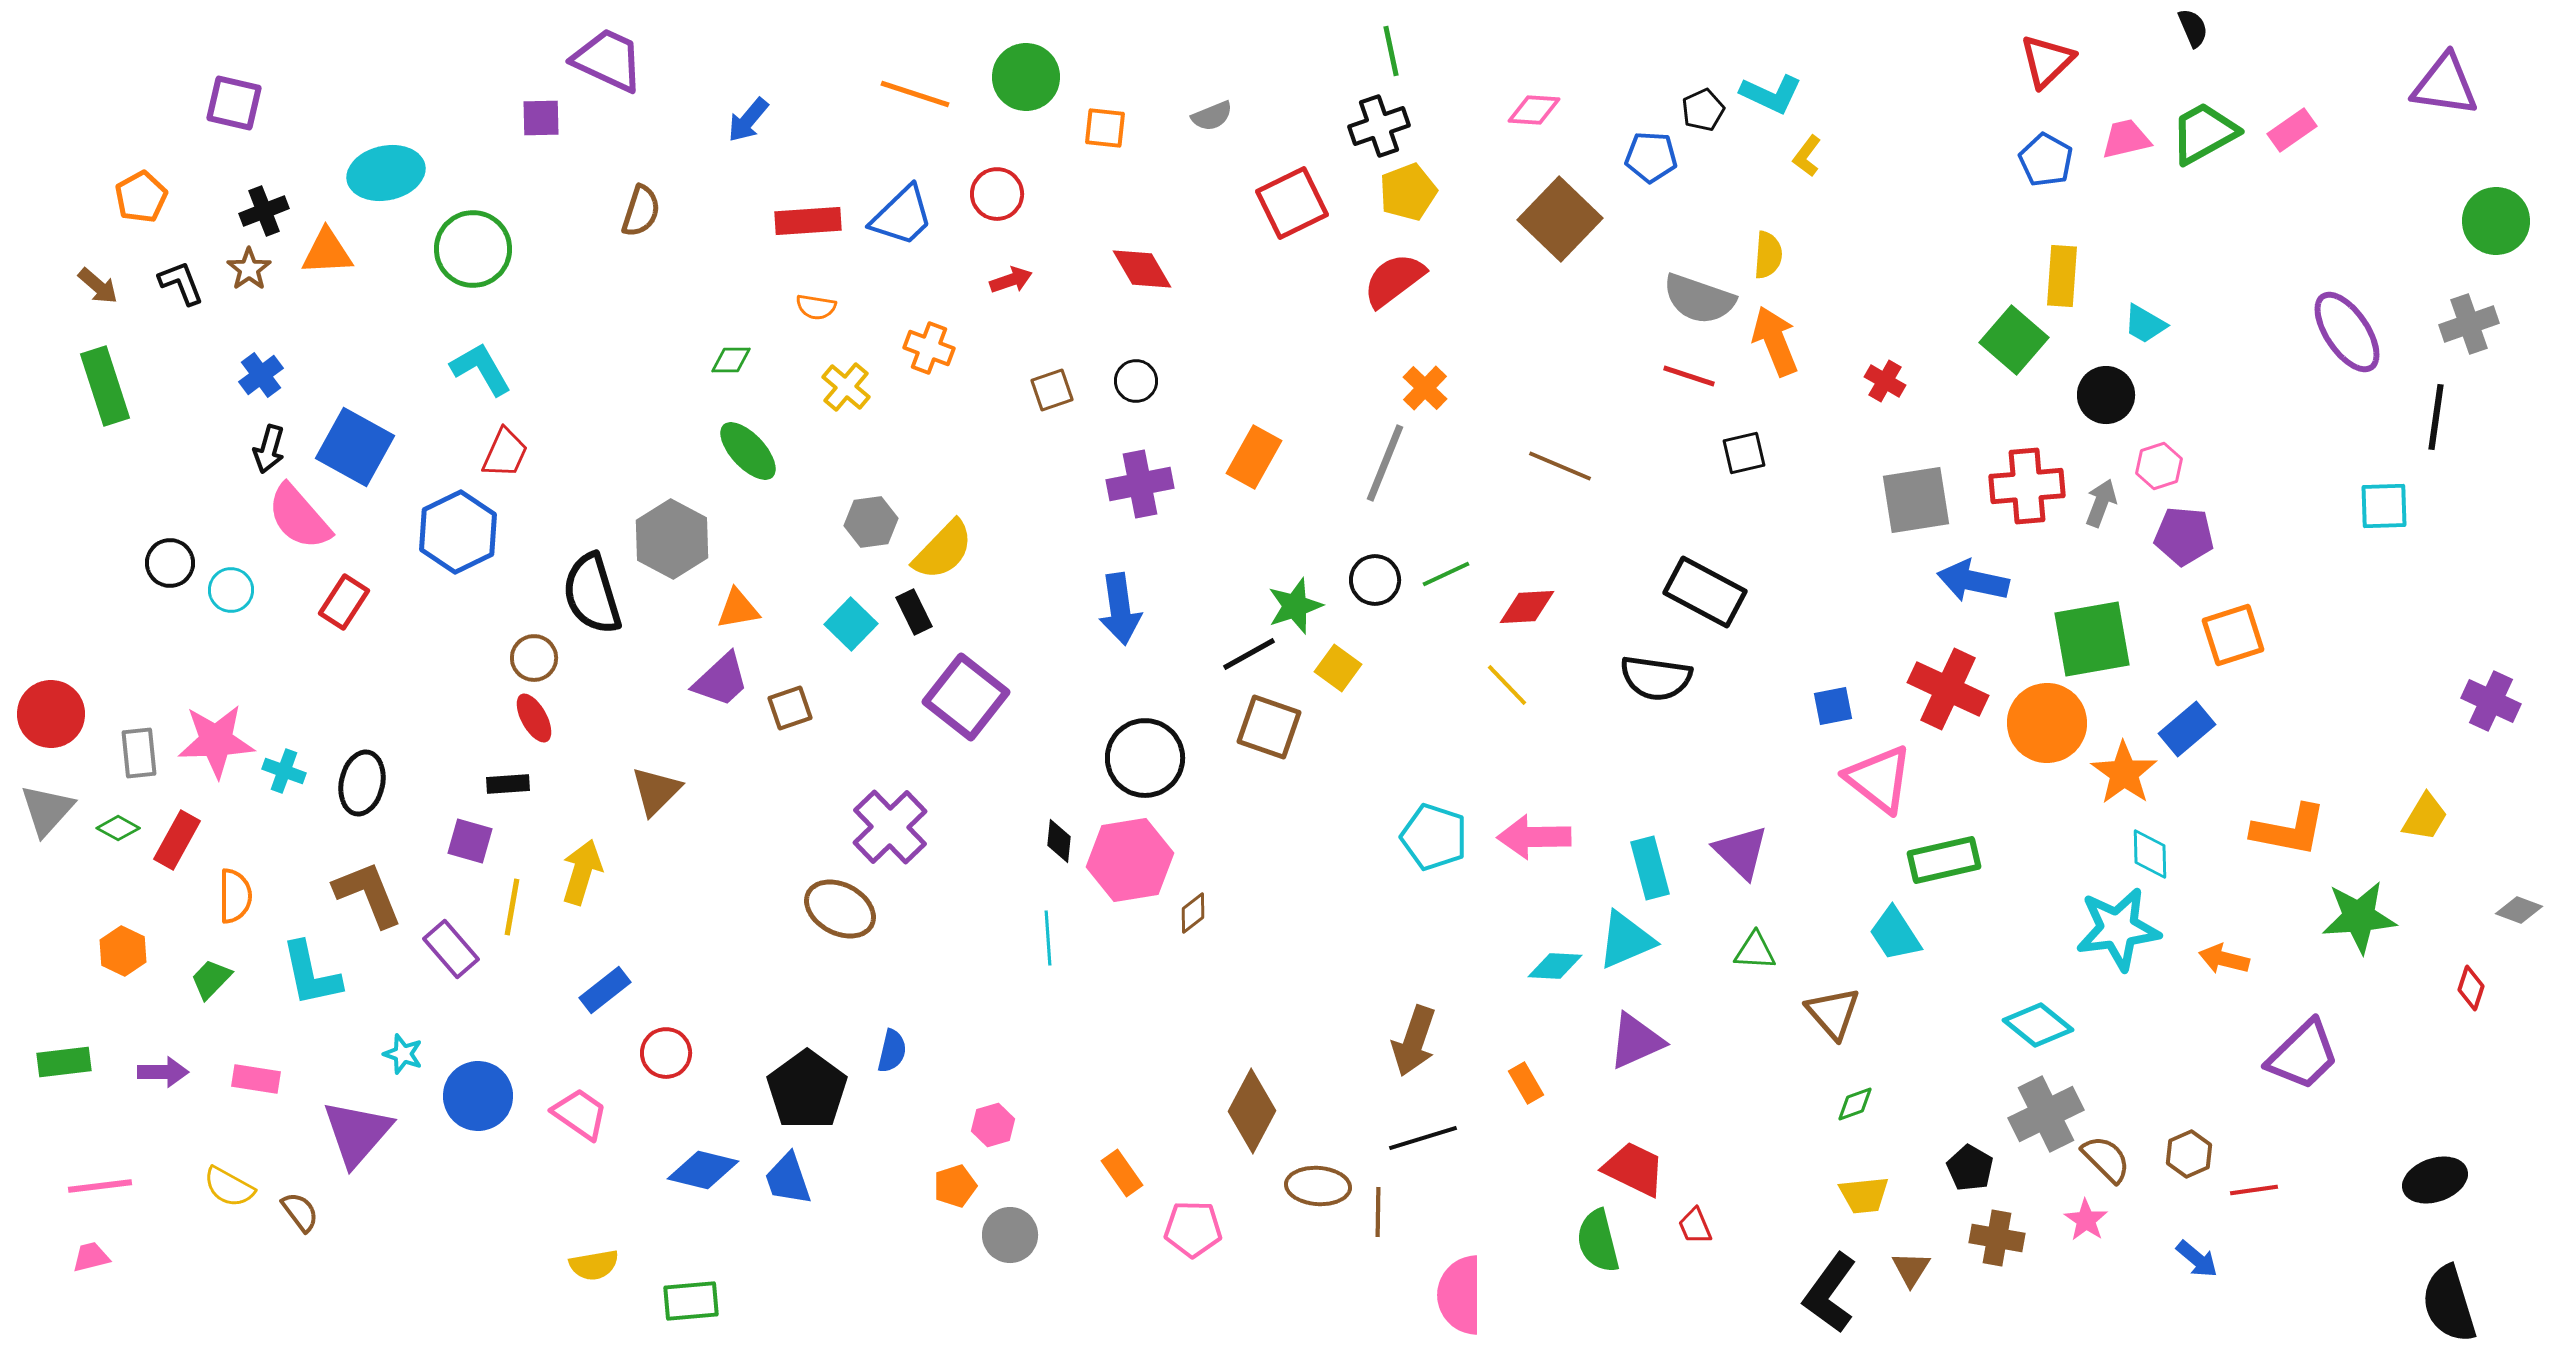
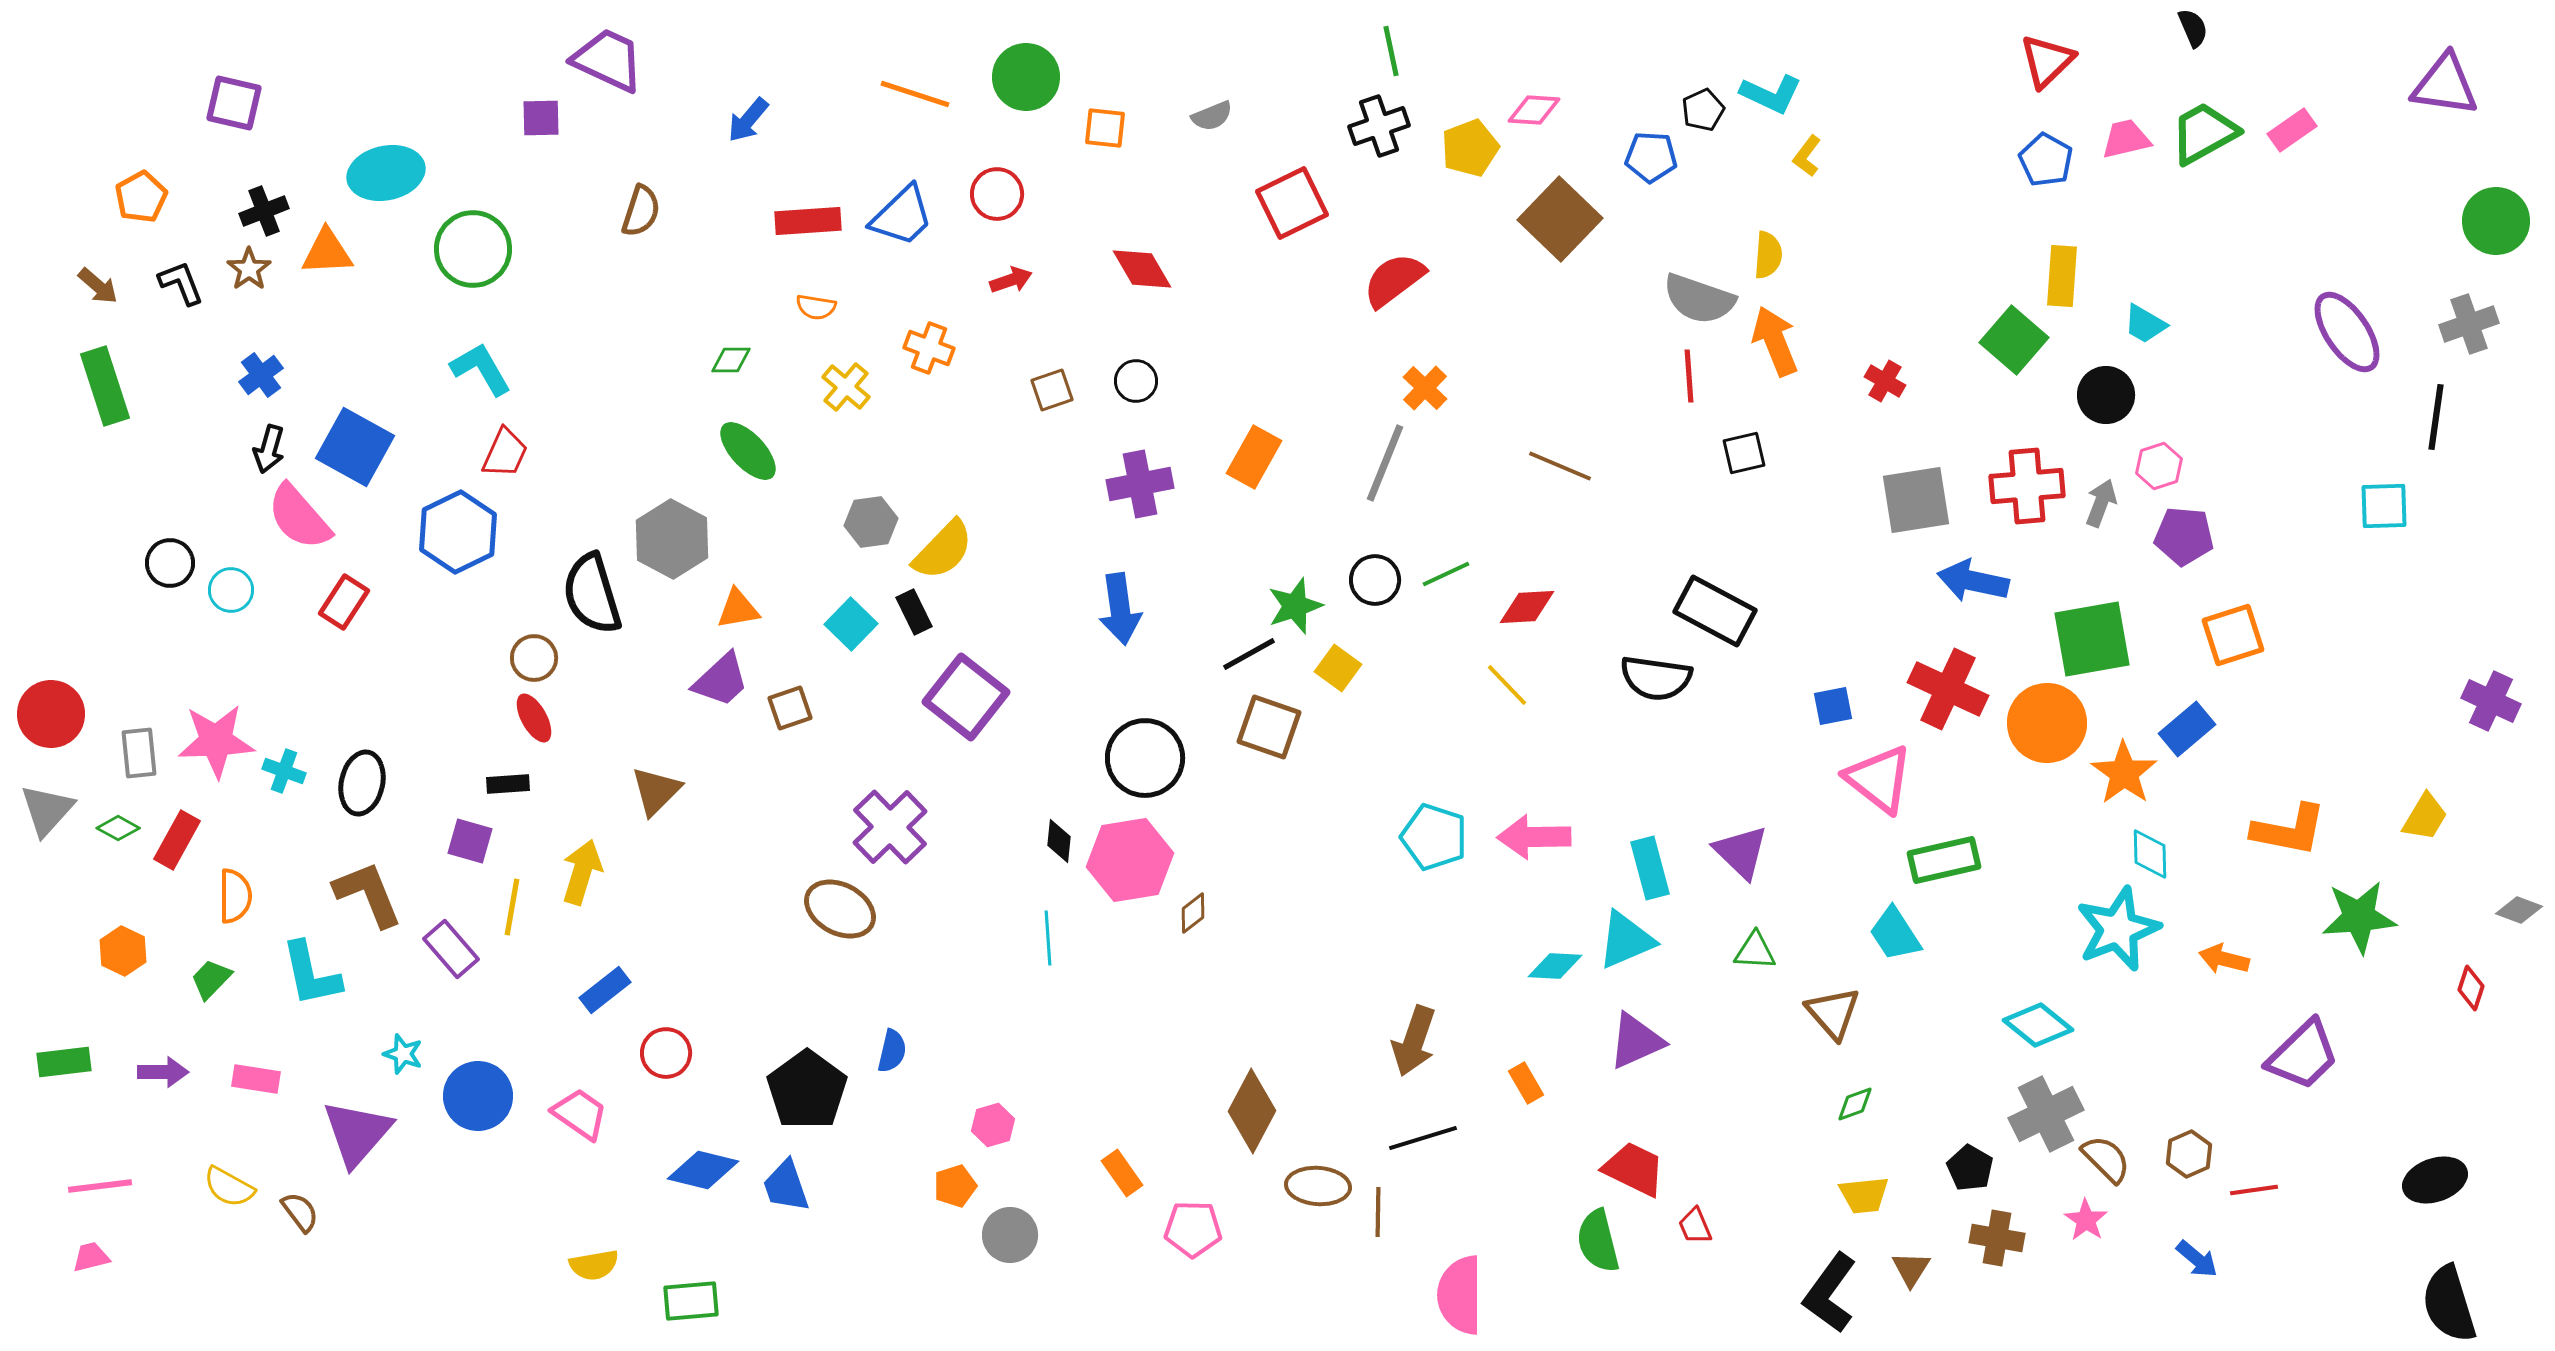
yellow pentagon at (1408, 192): moved 62 px right, 44 px up
red line at (1689, 376): rotated 68 degrees clockwise
black rectangle at (1705, 592): moved 10 px right, 19 px down
cyan star at (2118, 929): rotated 14 degrees counterclockwise
blue trapezoid at (788, 1179): moved 2 px left, 7 px down
